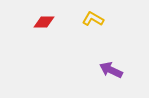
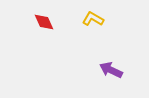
red diamond: rotated 65 degrees clockwise
